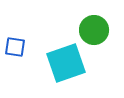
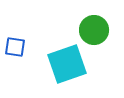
cyan square: moved 1 px right, 1 px down
